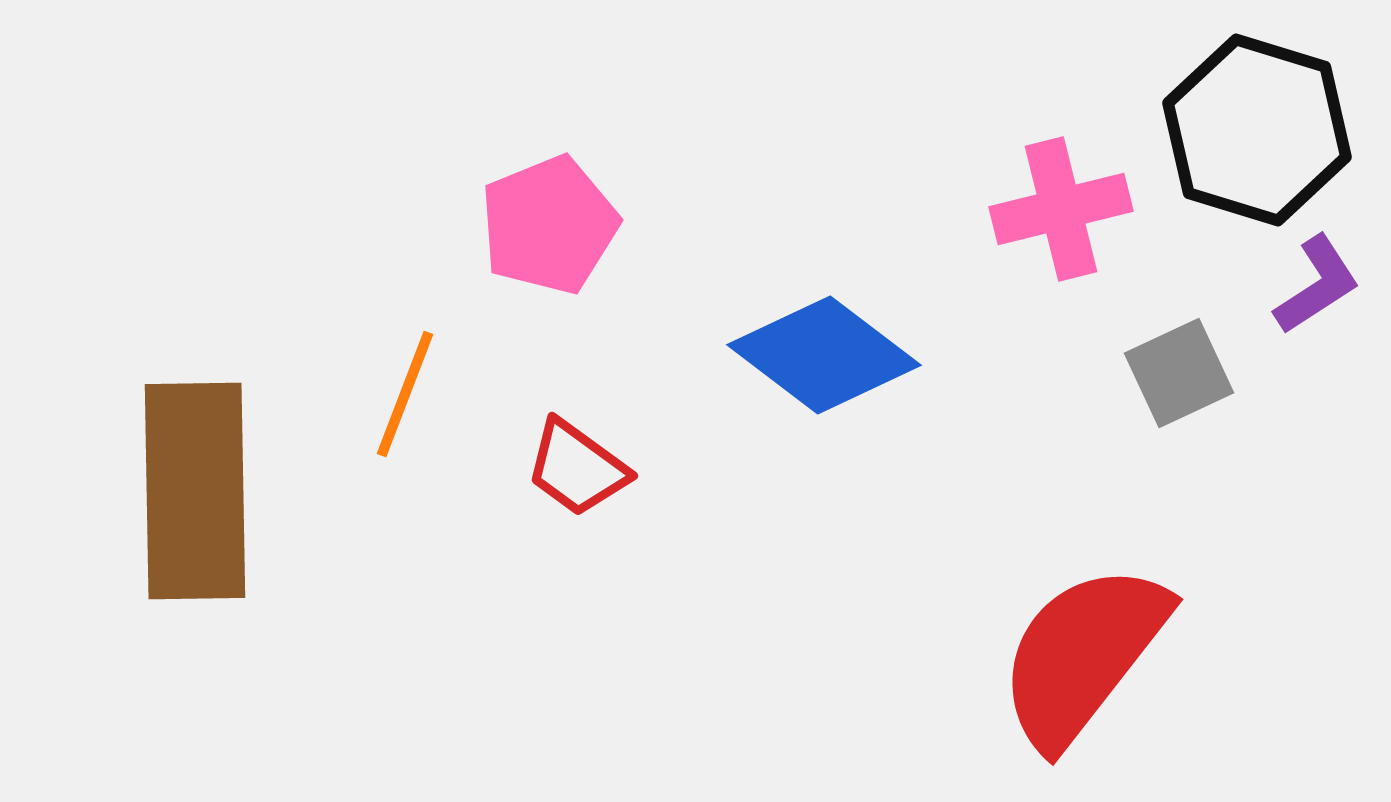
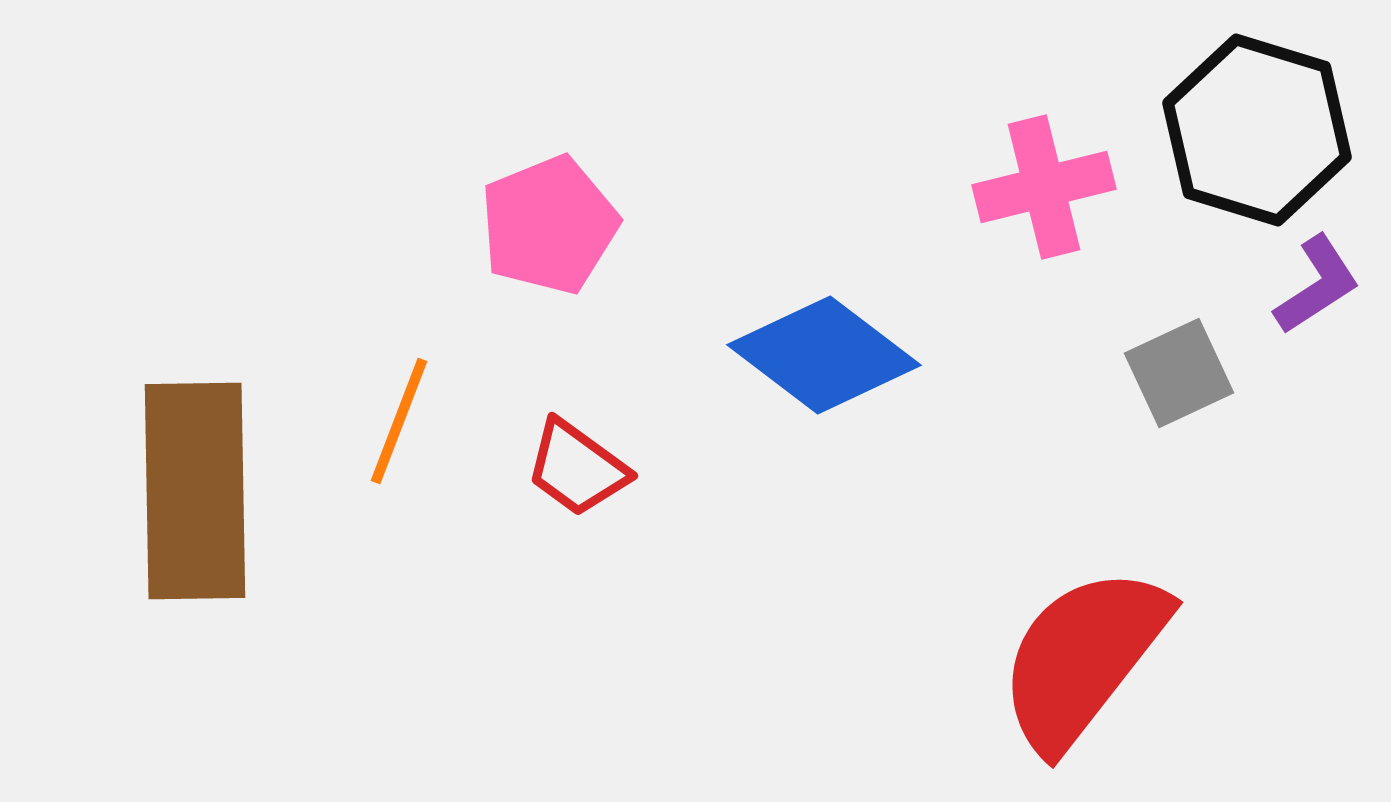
pink cross: moved 17 px left, 22 px up
orange line: moved 6 px left, 27 px down
red semicircle: moved 3 px down
